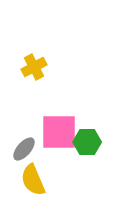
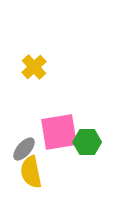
yellow cross: rotated 15 degrees counterclockwise
pink square: rotated 9 degrees counterclockwise
yellow semicircle: moved 2 px left, 8 px up; rotated 12 degrees clockwise
